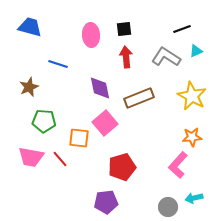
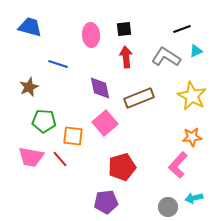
orange square: moved 6 px left, 2 px up
